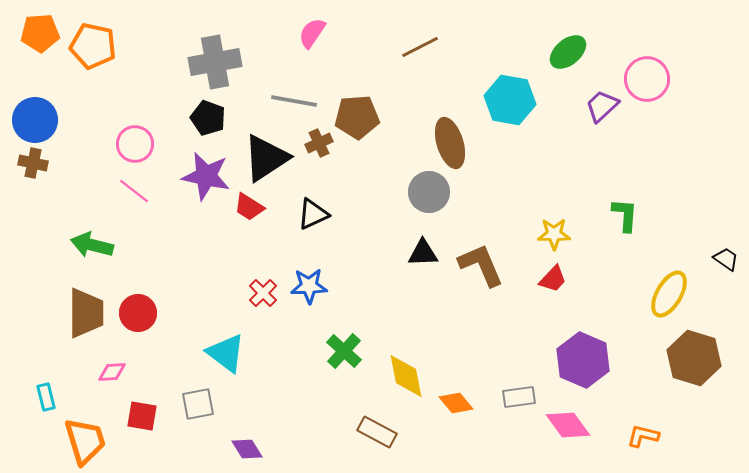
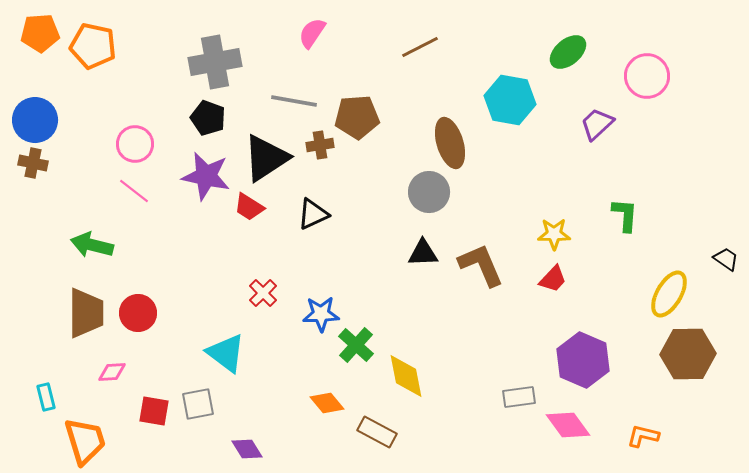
pink circle at (647, 79): moved 3 px up
purple trapezoid at (602, 106): moved 5 px left, 18 px down
brown cross at (319, 143): moved 1 px right, 2 px down; rotated 16 degrees clockwise
blue star at (309, 286): moved 12 px right, 28 px down
green cross at (344, 351): moved 12 px right, 6 px up
brown hexagon at (694, 358): moved 6 px left, 4 px up; rotated 18 degrees counterclockwise
orange diamond at (456, 403): moved 129 px left
red square at (142, 416): moved 12 px right, 5 px up
